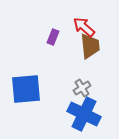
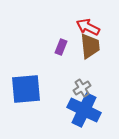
red arrow: moved 4 px right; rotated 15 degrees counterclockwise
purple rectangle: moved 8 px right, 10 px down
blue cross: moved 4 px up
